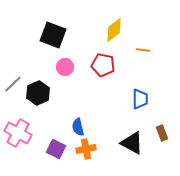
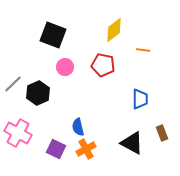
orange cross: rotated 18 degrees counterclockwise
